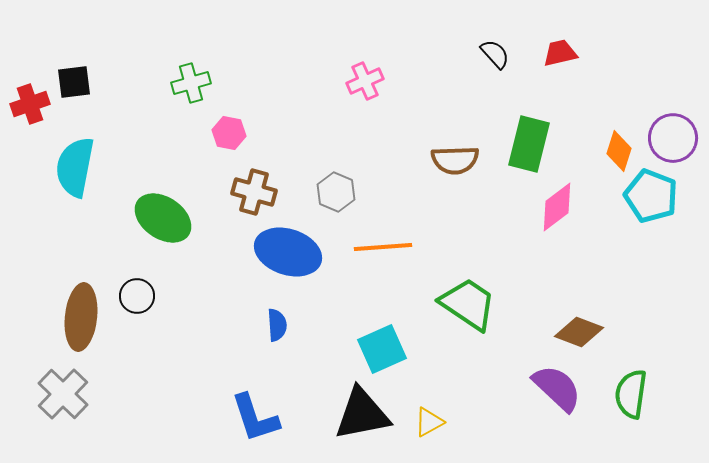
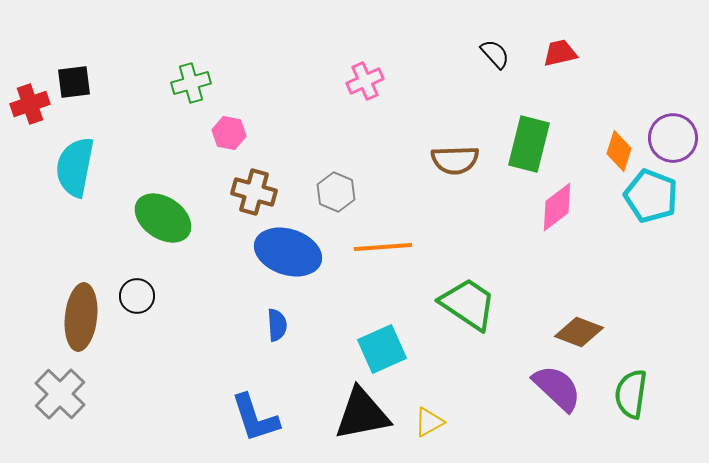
gray cross: moved 3 px left
